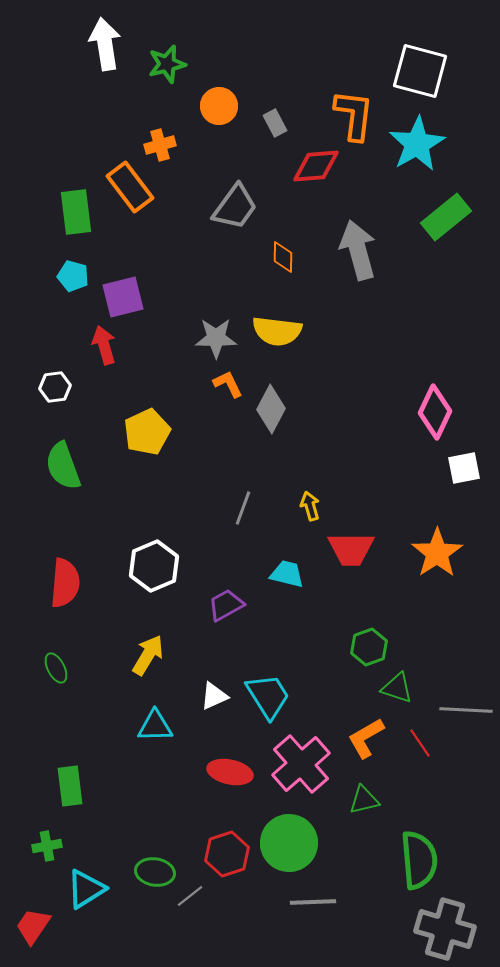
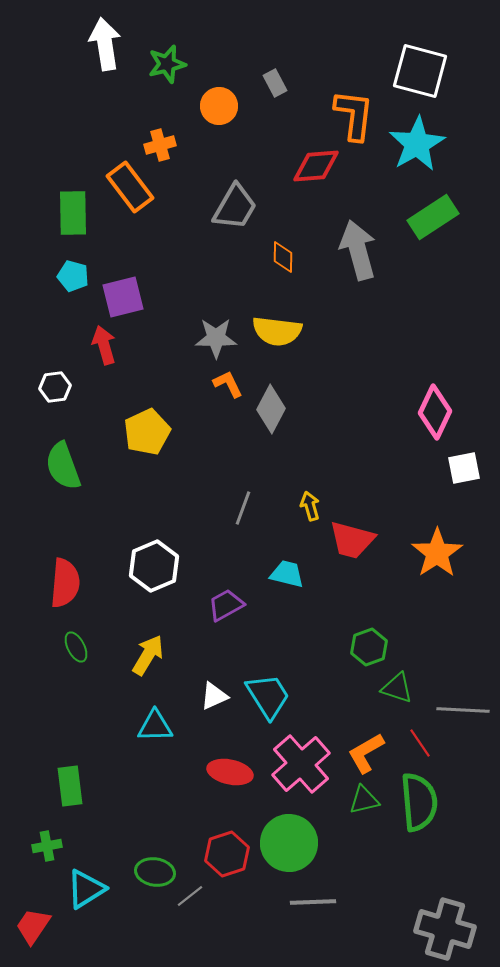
gray rectangle at (275, 123): moved 40 px up
gray trapezoid at (235, 207): rotated 6 degrees counterclockwise
green rectangle at (76, 212): moved 3 px left, 1 px down; rotated 6 degrees clockwise
green rectangle at (446, 217): moved 13 px left; rotated 6 degrees clockwise
red trapezoid at (351, 549): moved 1 px right, 9 px up; rotated 15 degrees clockwise
green ellipse at (56, 668): moved 20 px right, 21 px up
gray line at (466, 710): moved 3 px left
orange L-shape at (366, 738): moved 15 px down
green semicircle at (419, 860): moved 58 px up
